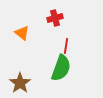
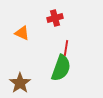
orange triangle: rotated 14 degrees counterclockwise
red line: moved 2 px down
